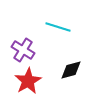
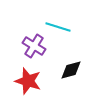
purple cross: moved 11 px right, 4 px up
red star: rotated 24 degrees counterclockwise
